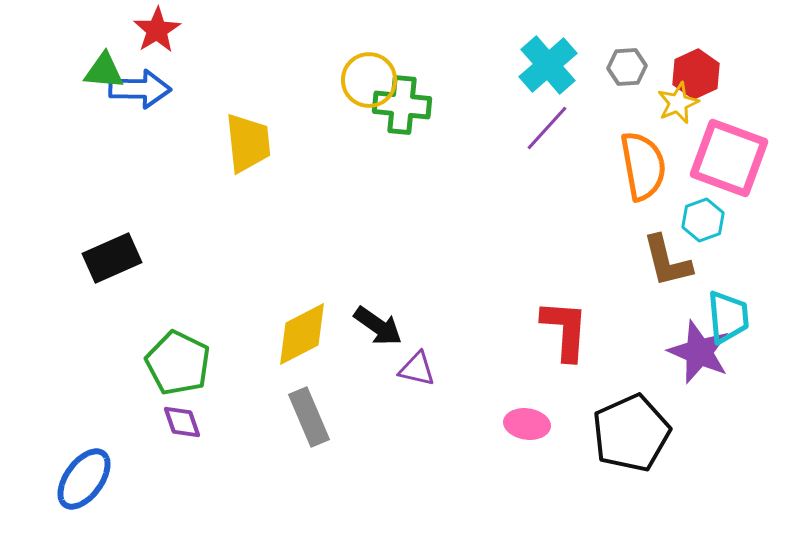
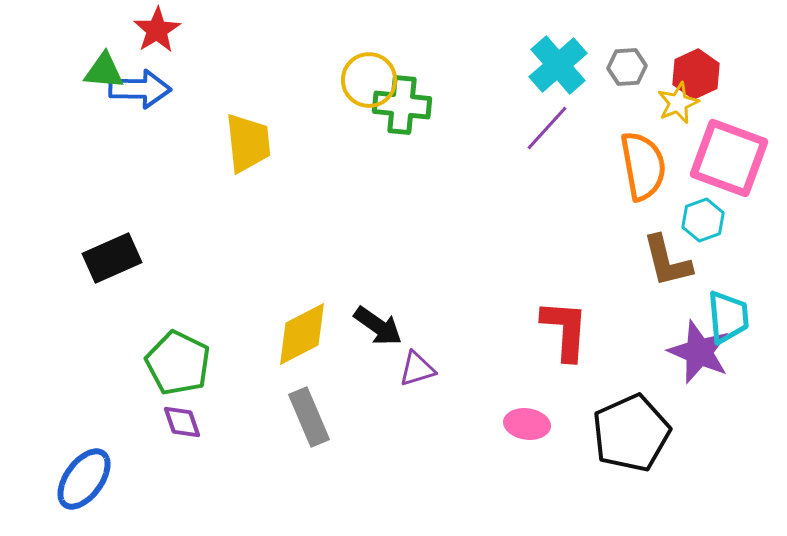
cyan cross: moved 10 px right
purple triangle: rotated 30 degrees counterclockwise
